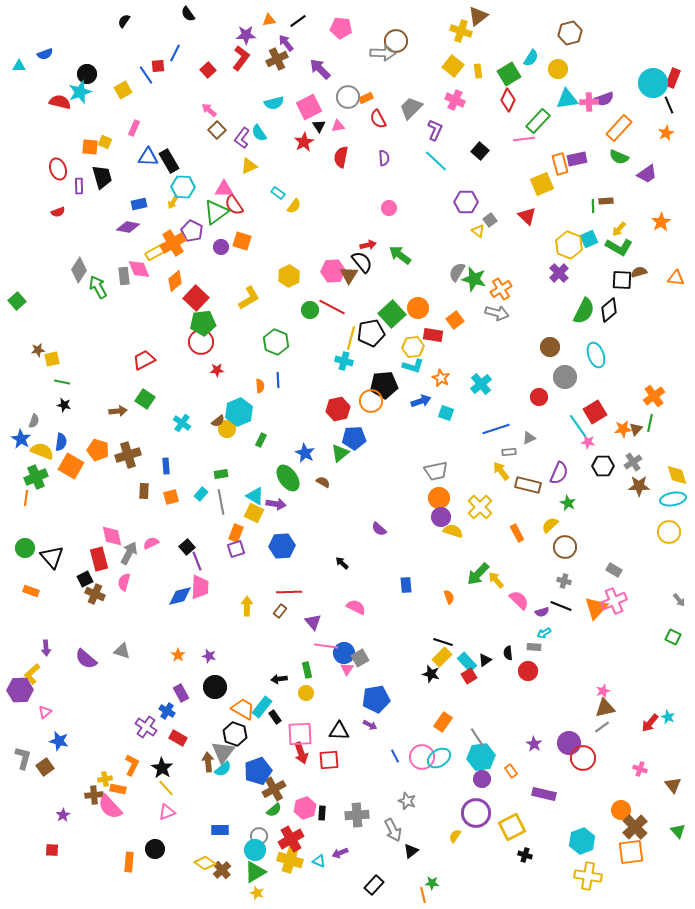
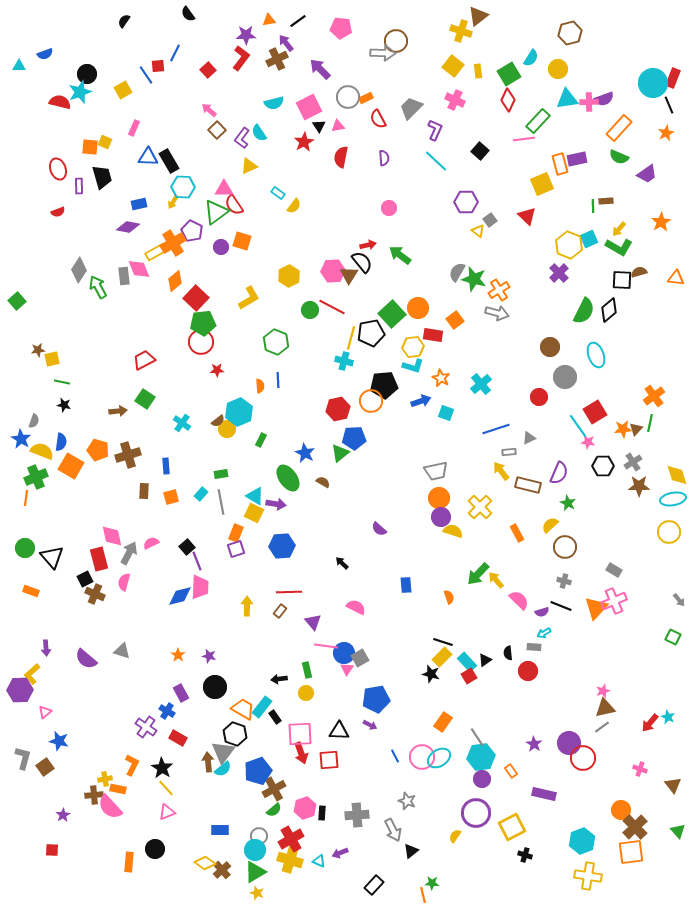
orange cross at (501, 289): moved 2 px left, 1 px down
